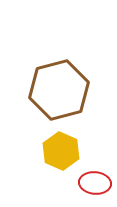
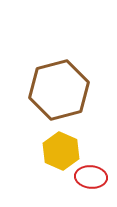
red ellipse: moved 4 px left, 6 px up
